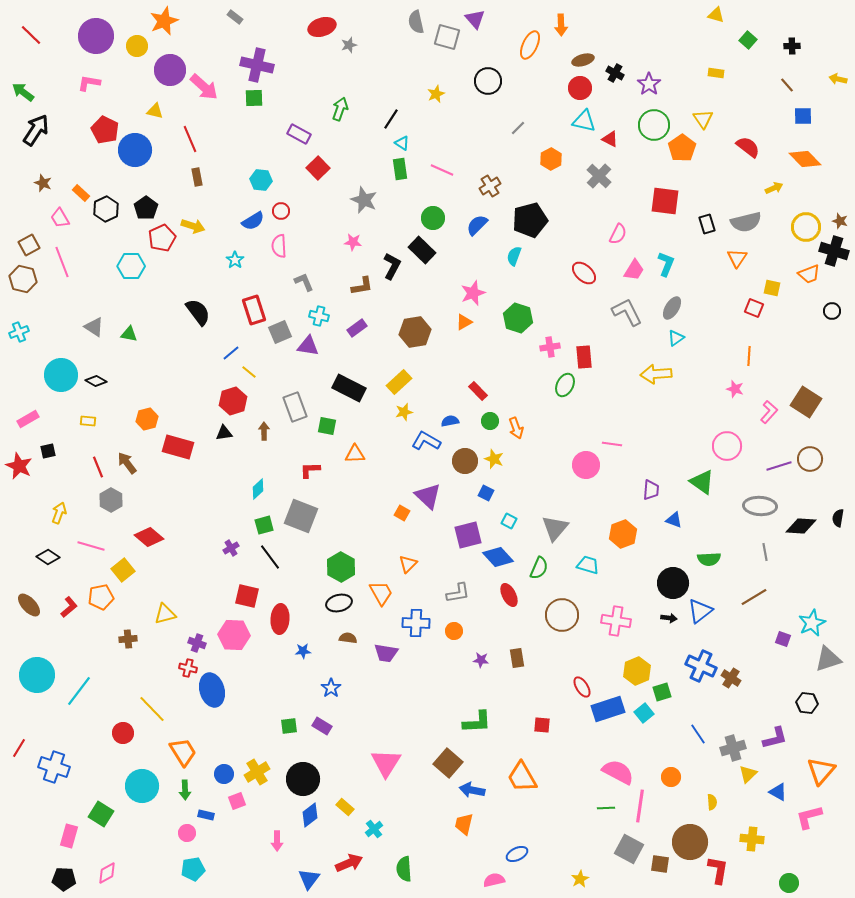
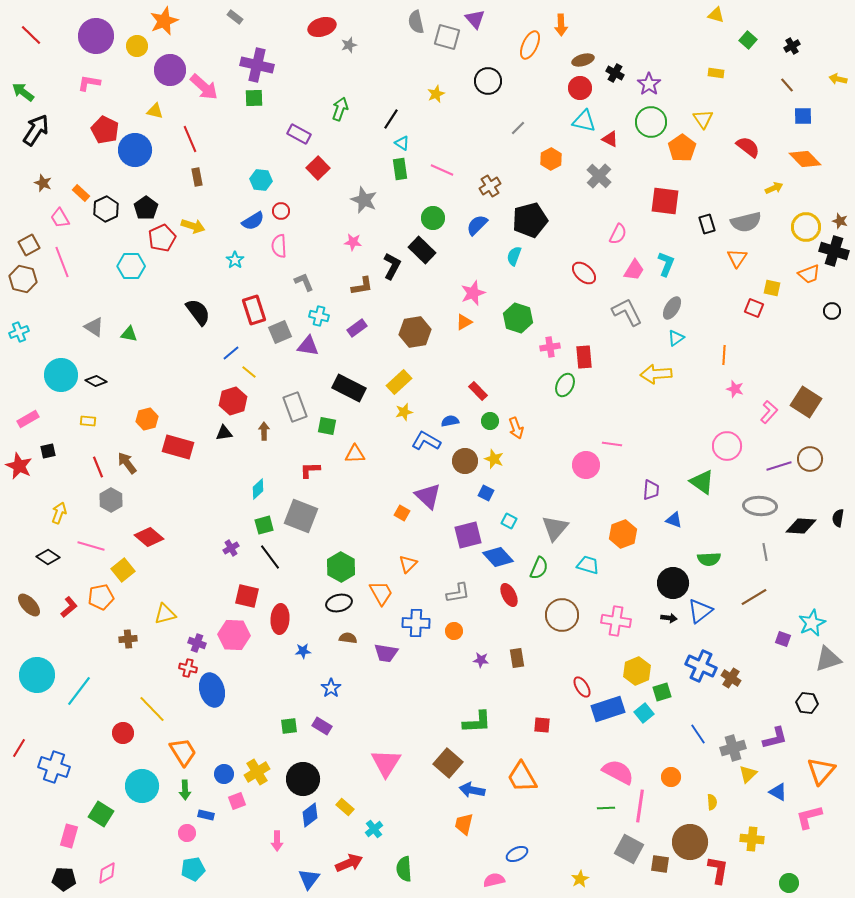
black cross at (792, 46): rotated 28 degrees counterclockwise
green circle at (654, 125): moved 3 px left, 3 px up
orange line at (749, 356): moved 25 px left, 1 px up
